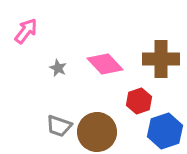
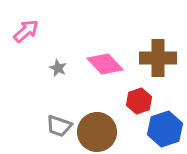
pink arrow: rotated 12 degrees clockwise
brown cross: moved 3 px left, 1 px up
blue hexagon: moved 2 px up
